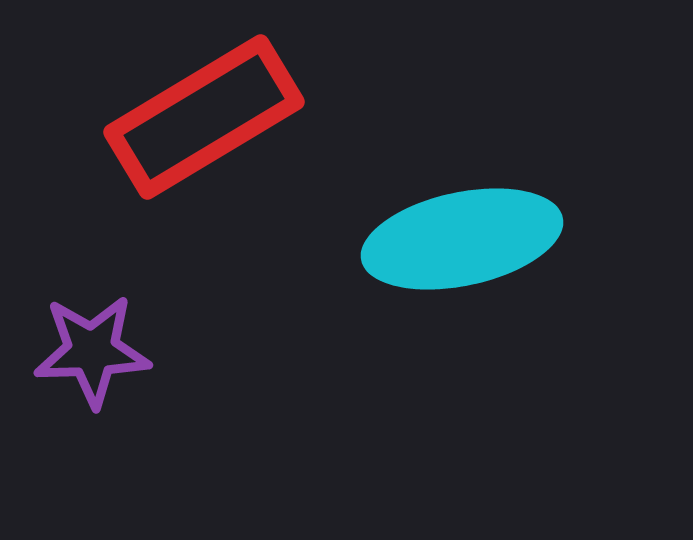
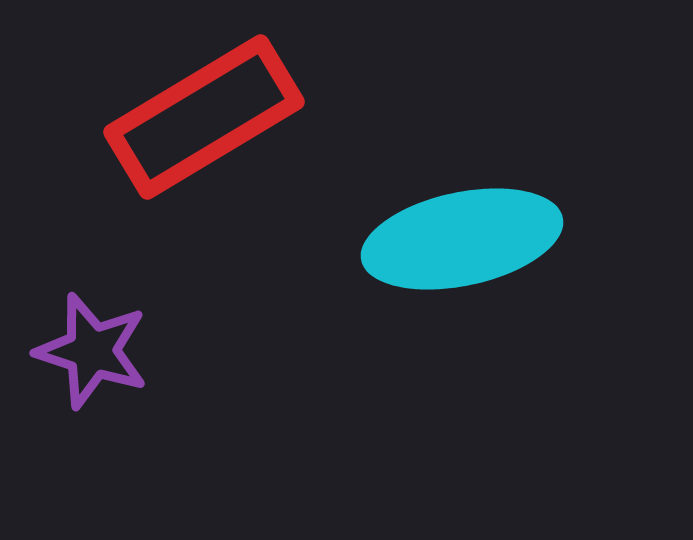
purple star: rotated 20 degrees clockwise
